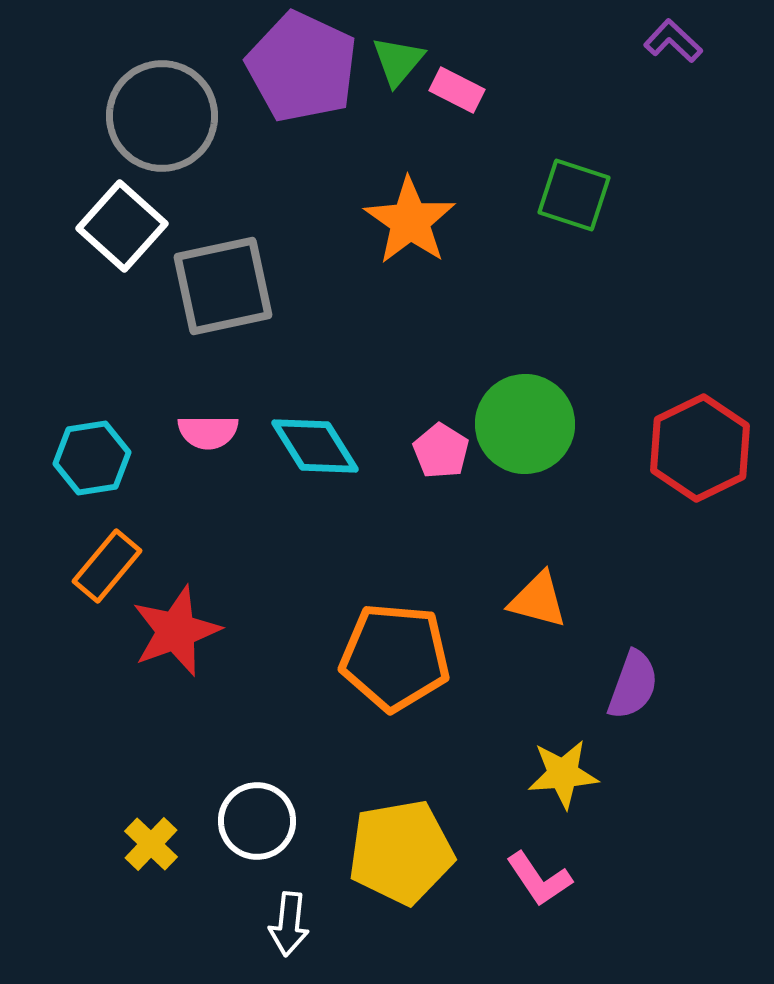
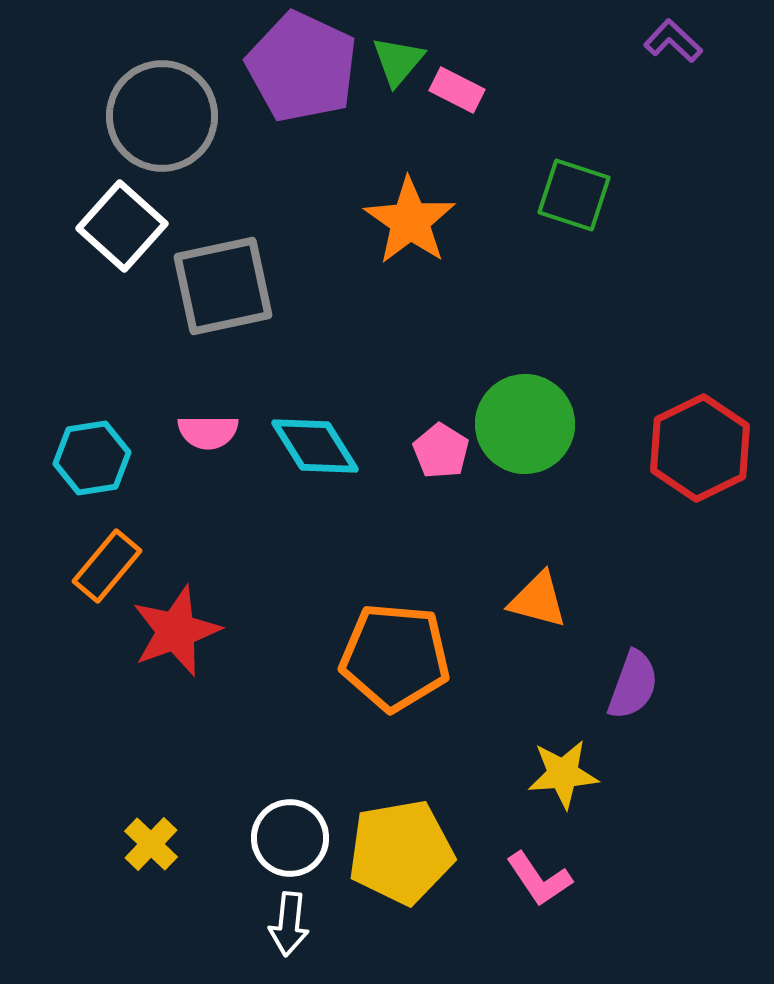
white circle: moved 33 px right, 17 px down
